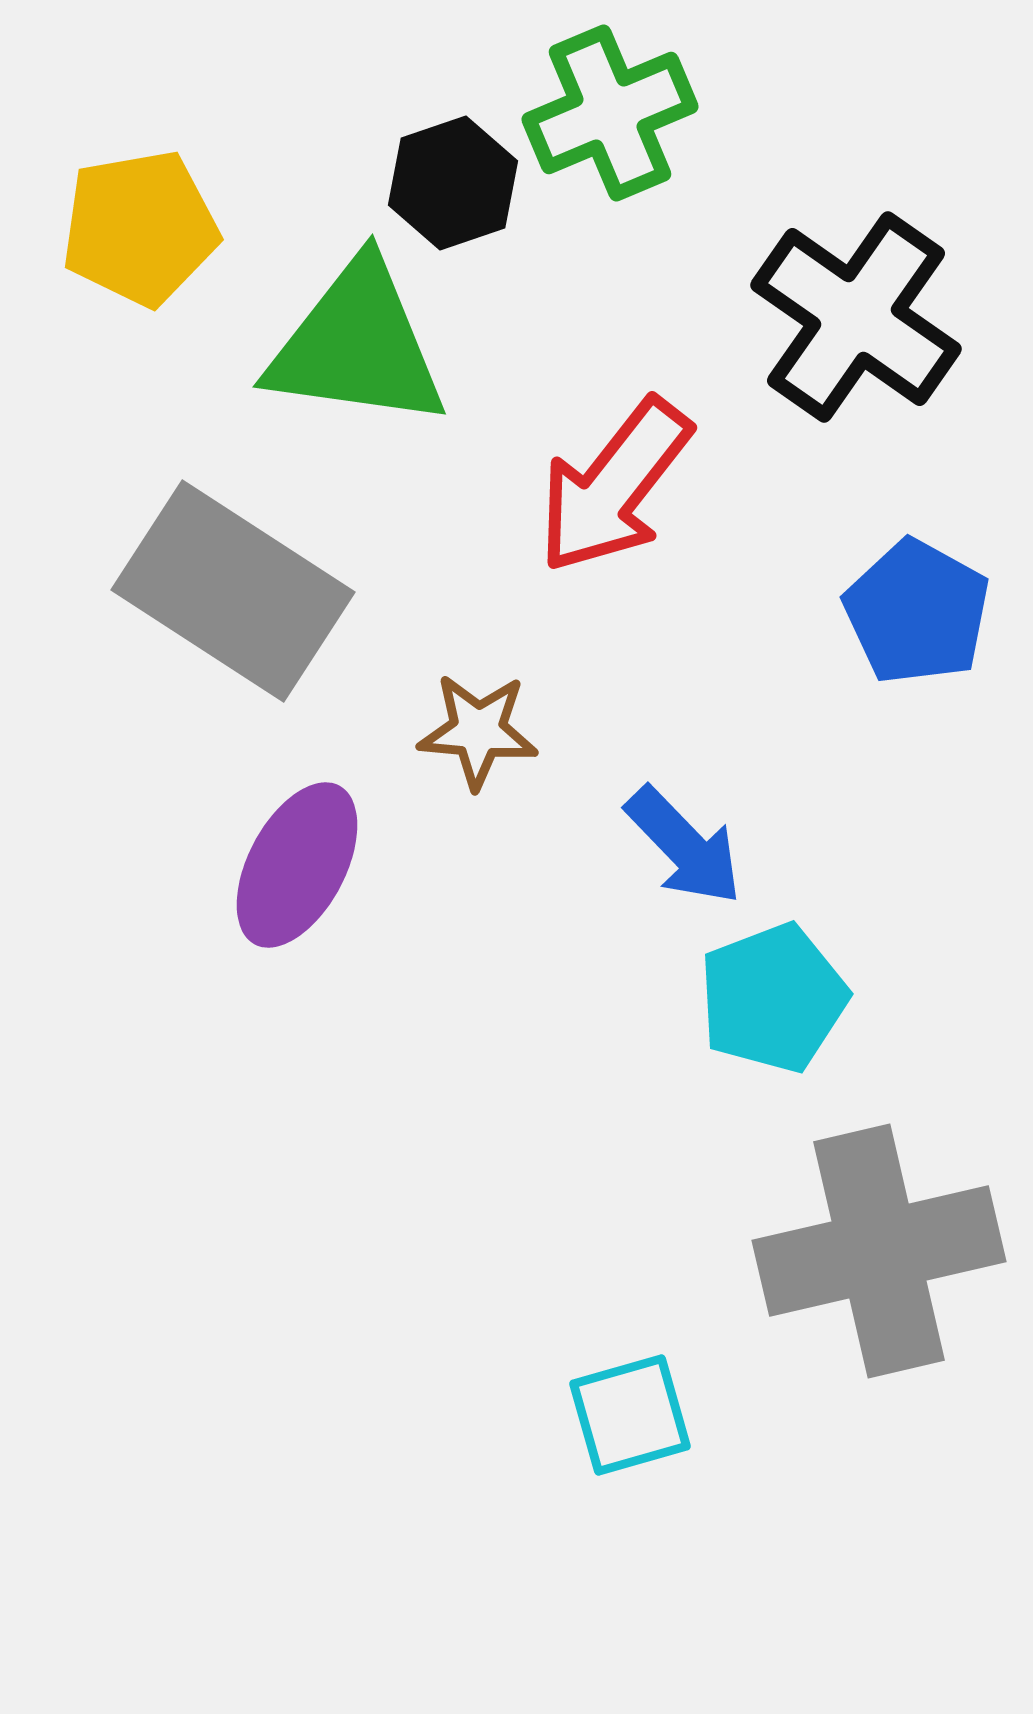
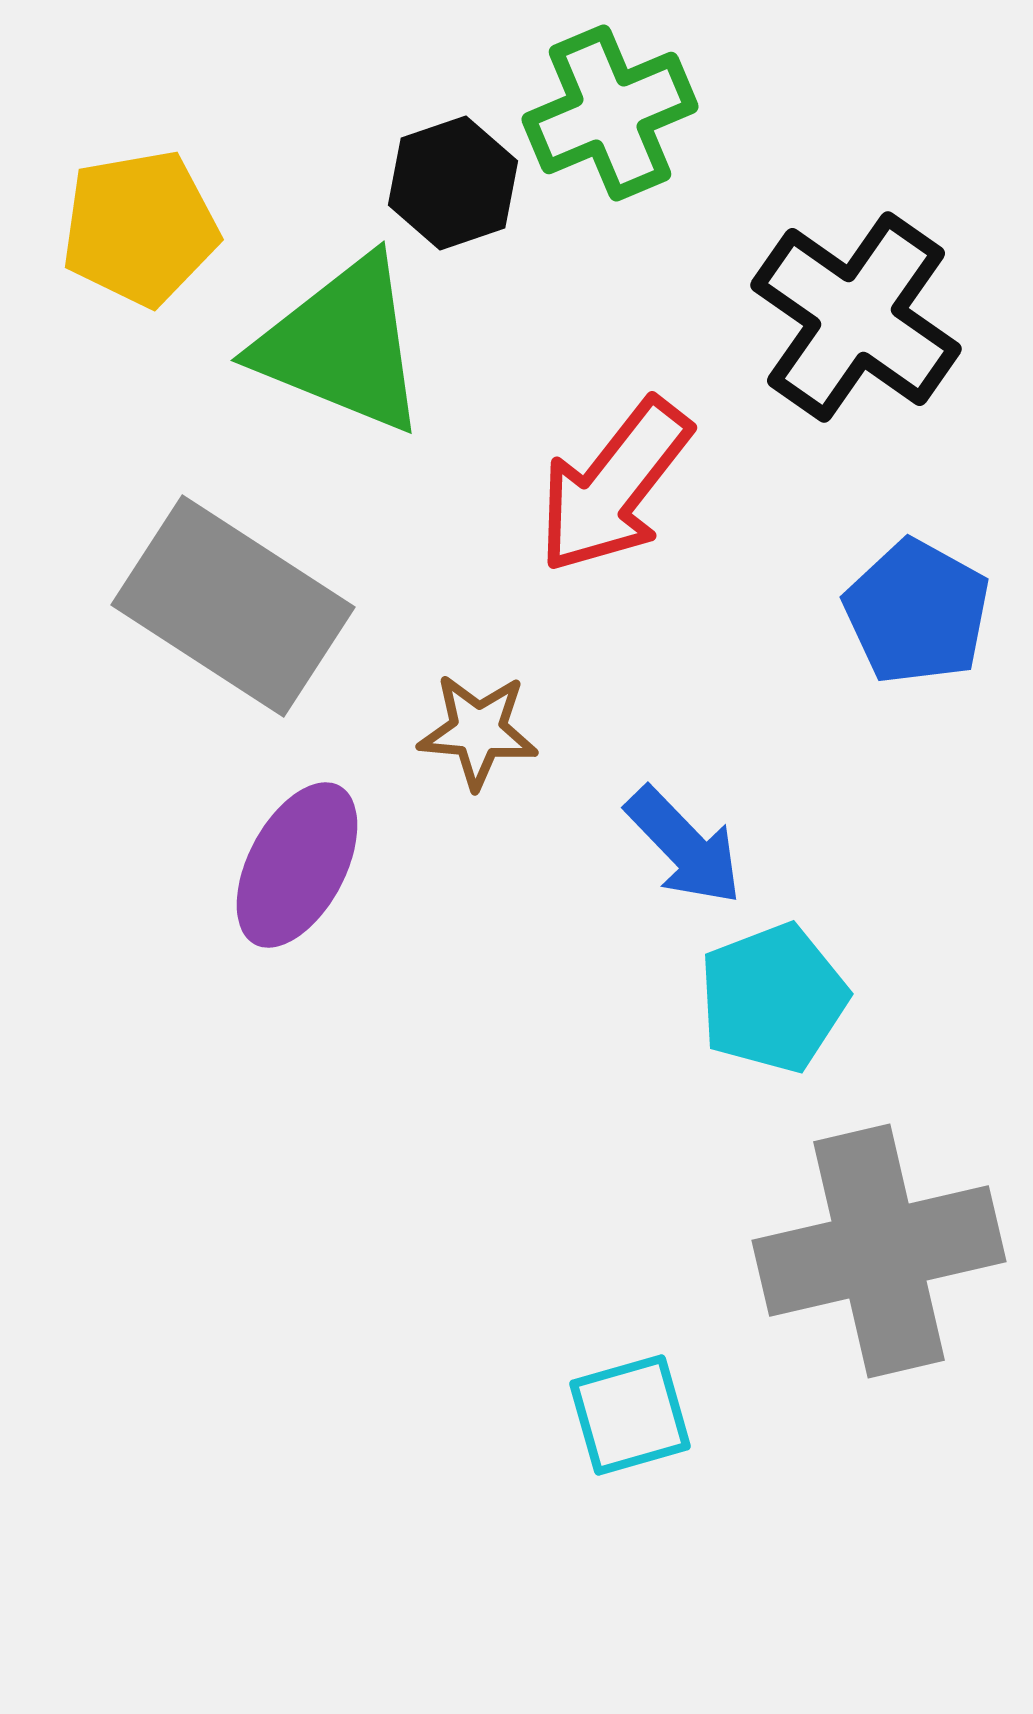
green triangle: moved 15 px left; rotated 14 degrees clockwise
gray rectangle: moved 15 px down
